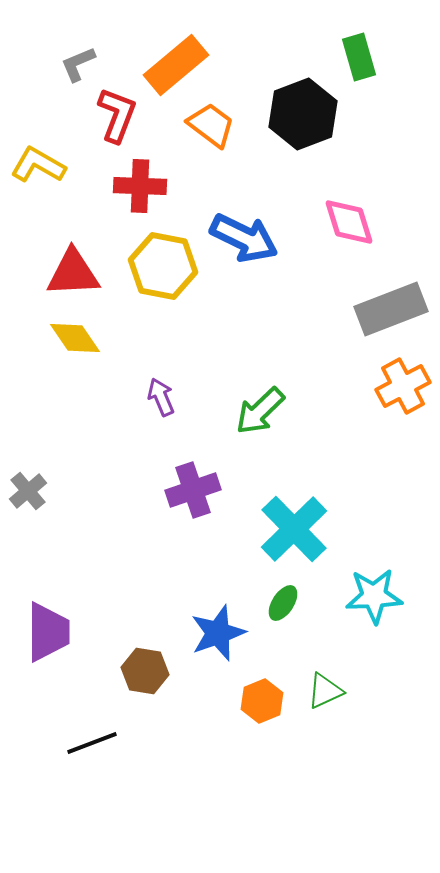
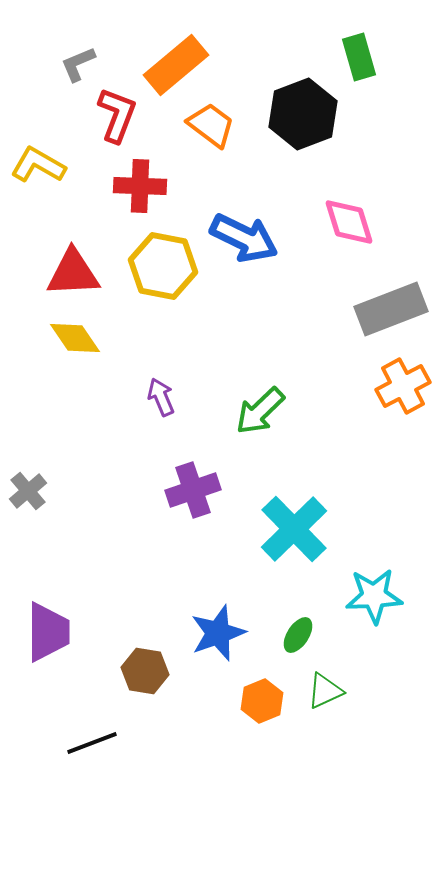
green ellipse: moved 15 px right, 32 px down
